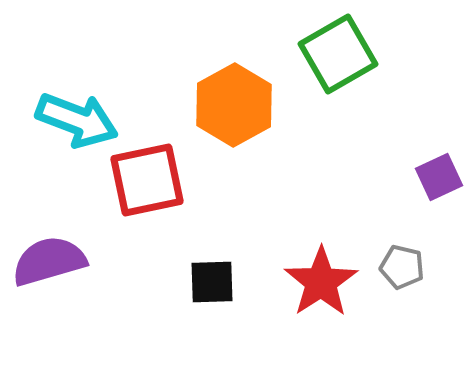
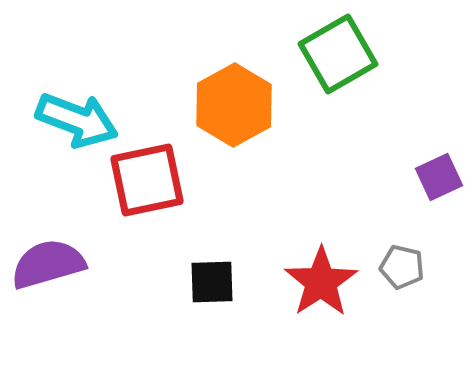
purple semicircle: moved 1 px left, 3 px down
